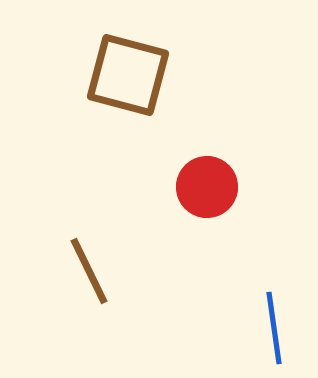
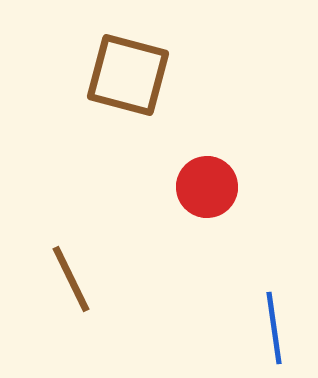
brown line: moved 18 px left, 8 px down
